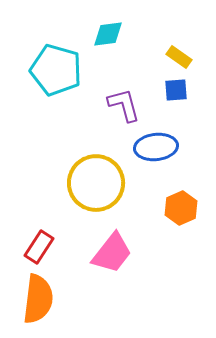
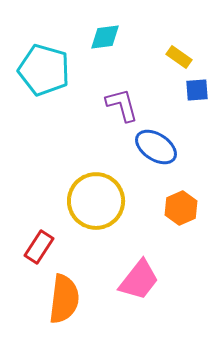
cyan diamond: moved 3 px left, 3 px down
cyan pentagon: moved 12 px left
blue square: moved 21 px right
purple L-shape: moved 2 px left
blue ellipse: rotated 39 degrees clockwise
yellow circle: moved 18 px down
pink trapezoid: moved 27 px right, 27 px down
orange semicircle: moved 26 px right
